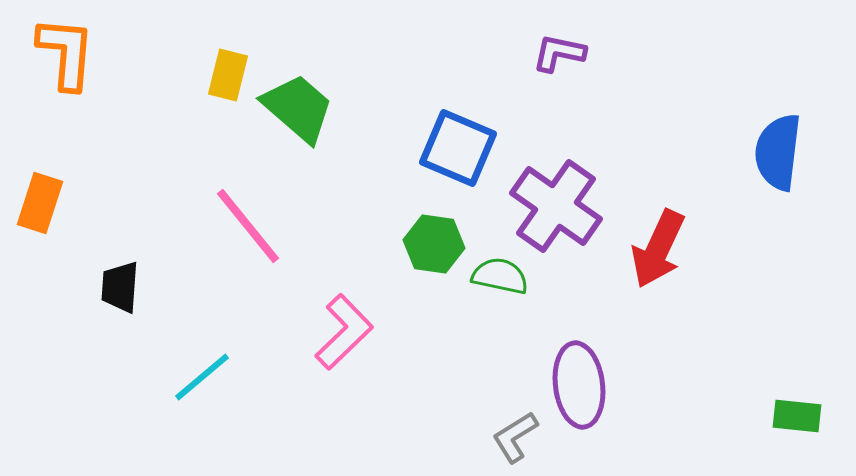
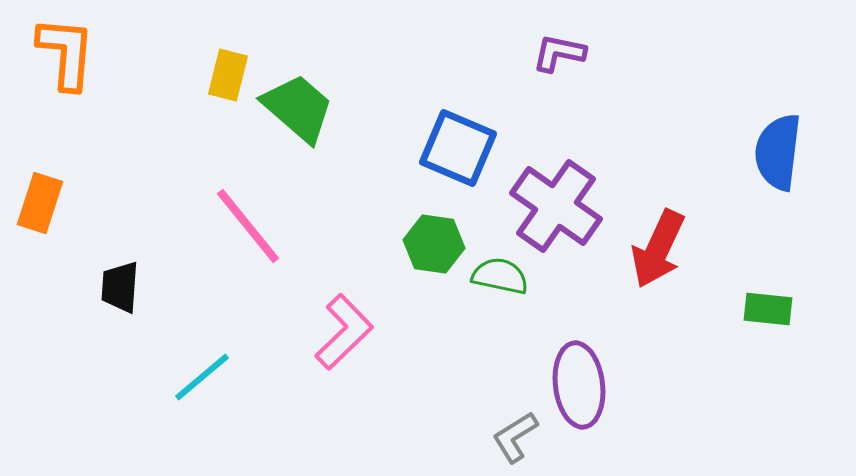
green rectangle: moved 29 px left, 107 px up
